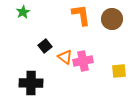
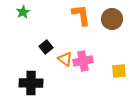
black square: moved 1 px right, 1 px down
orange triangle: moved 2 px down
